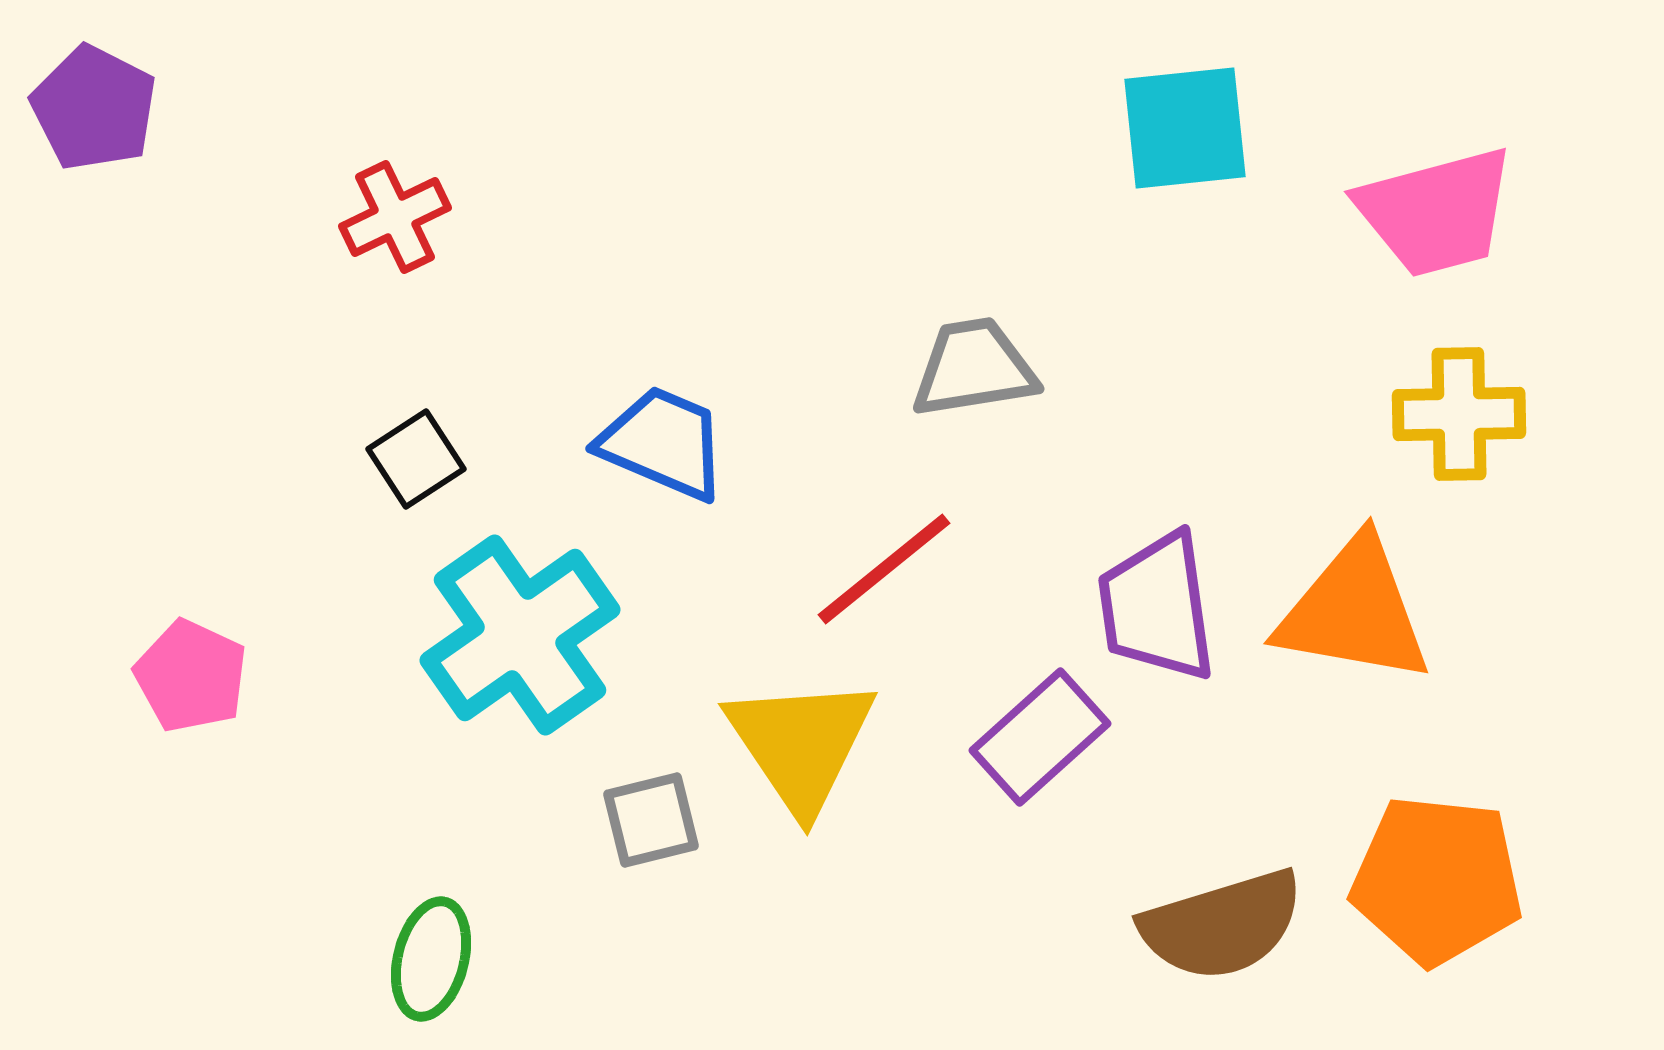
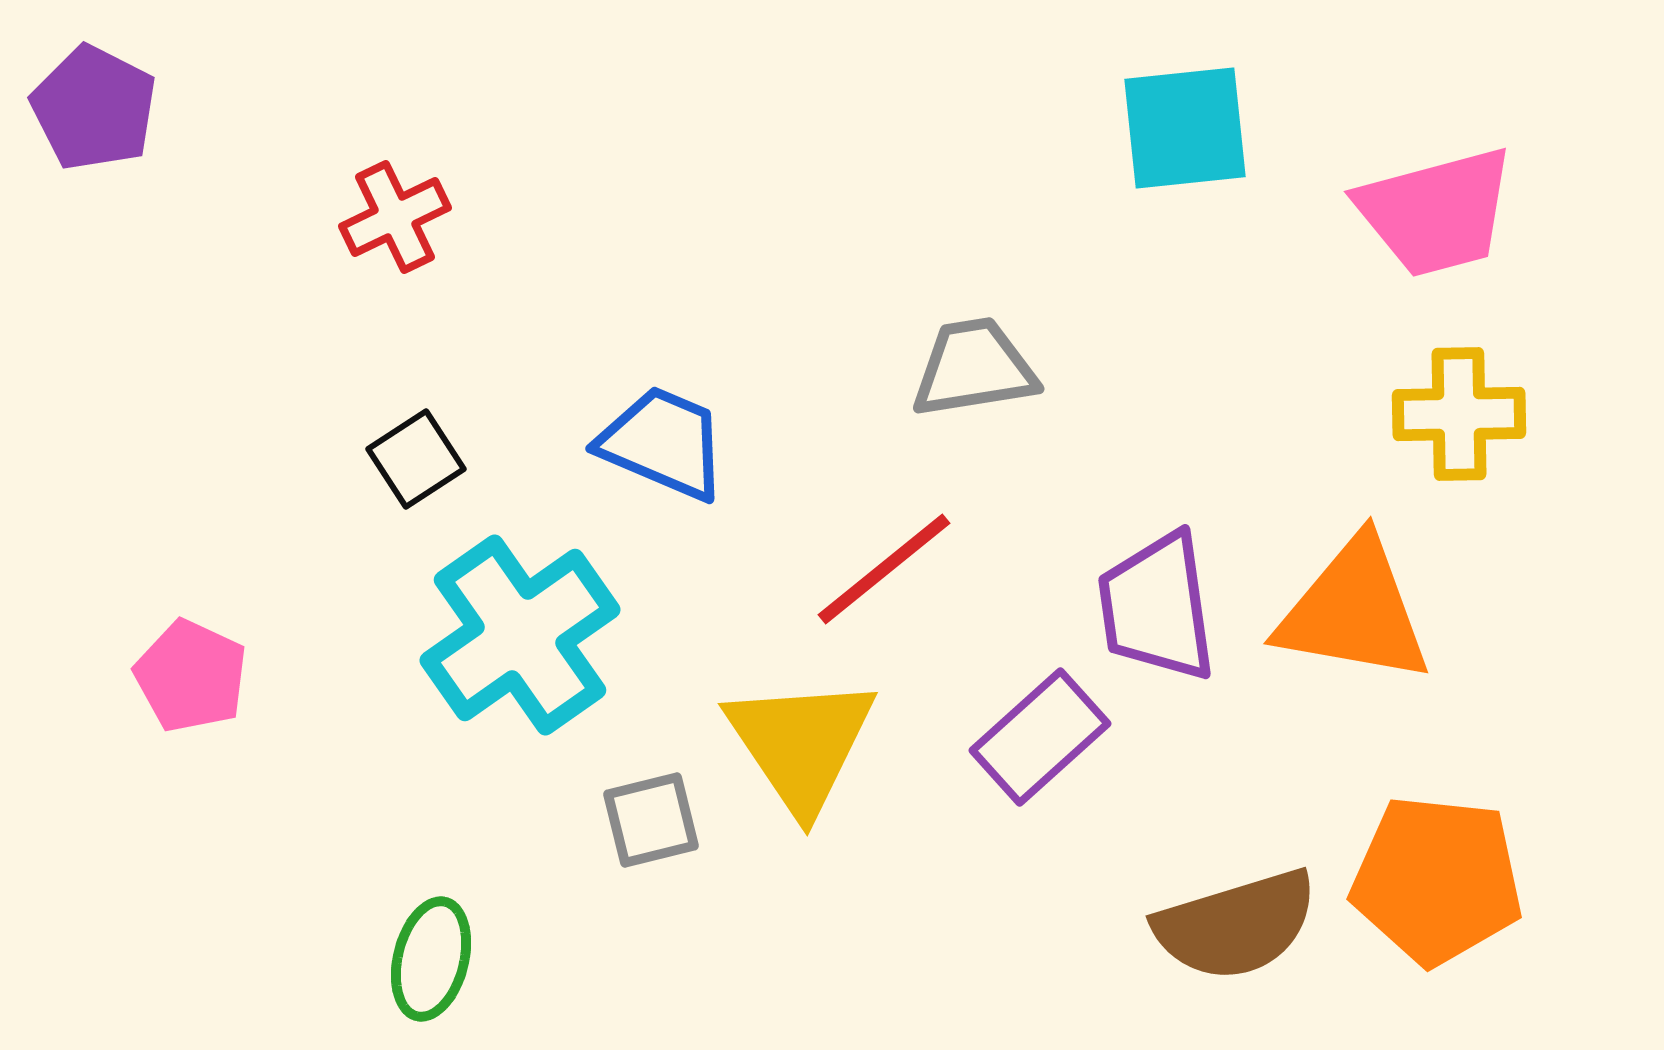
brown semicircle: moved 14 px right
